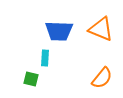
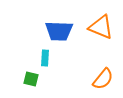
orange triangle: moved 2 px up
orange semicircle: moved 1 px right, 1 px down
